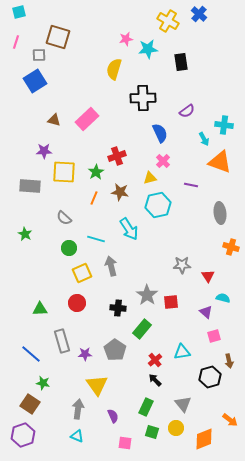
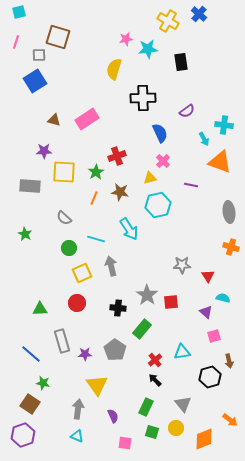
pink rectangle at (87, 119): rotated 10 degrees clockwise
gray ellipse at (220, 213): moved 9 px right, 1 px up
